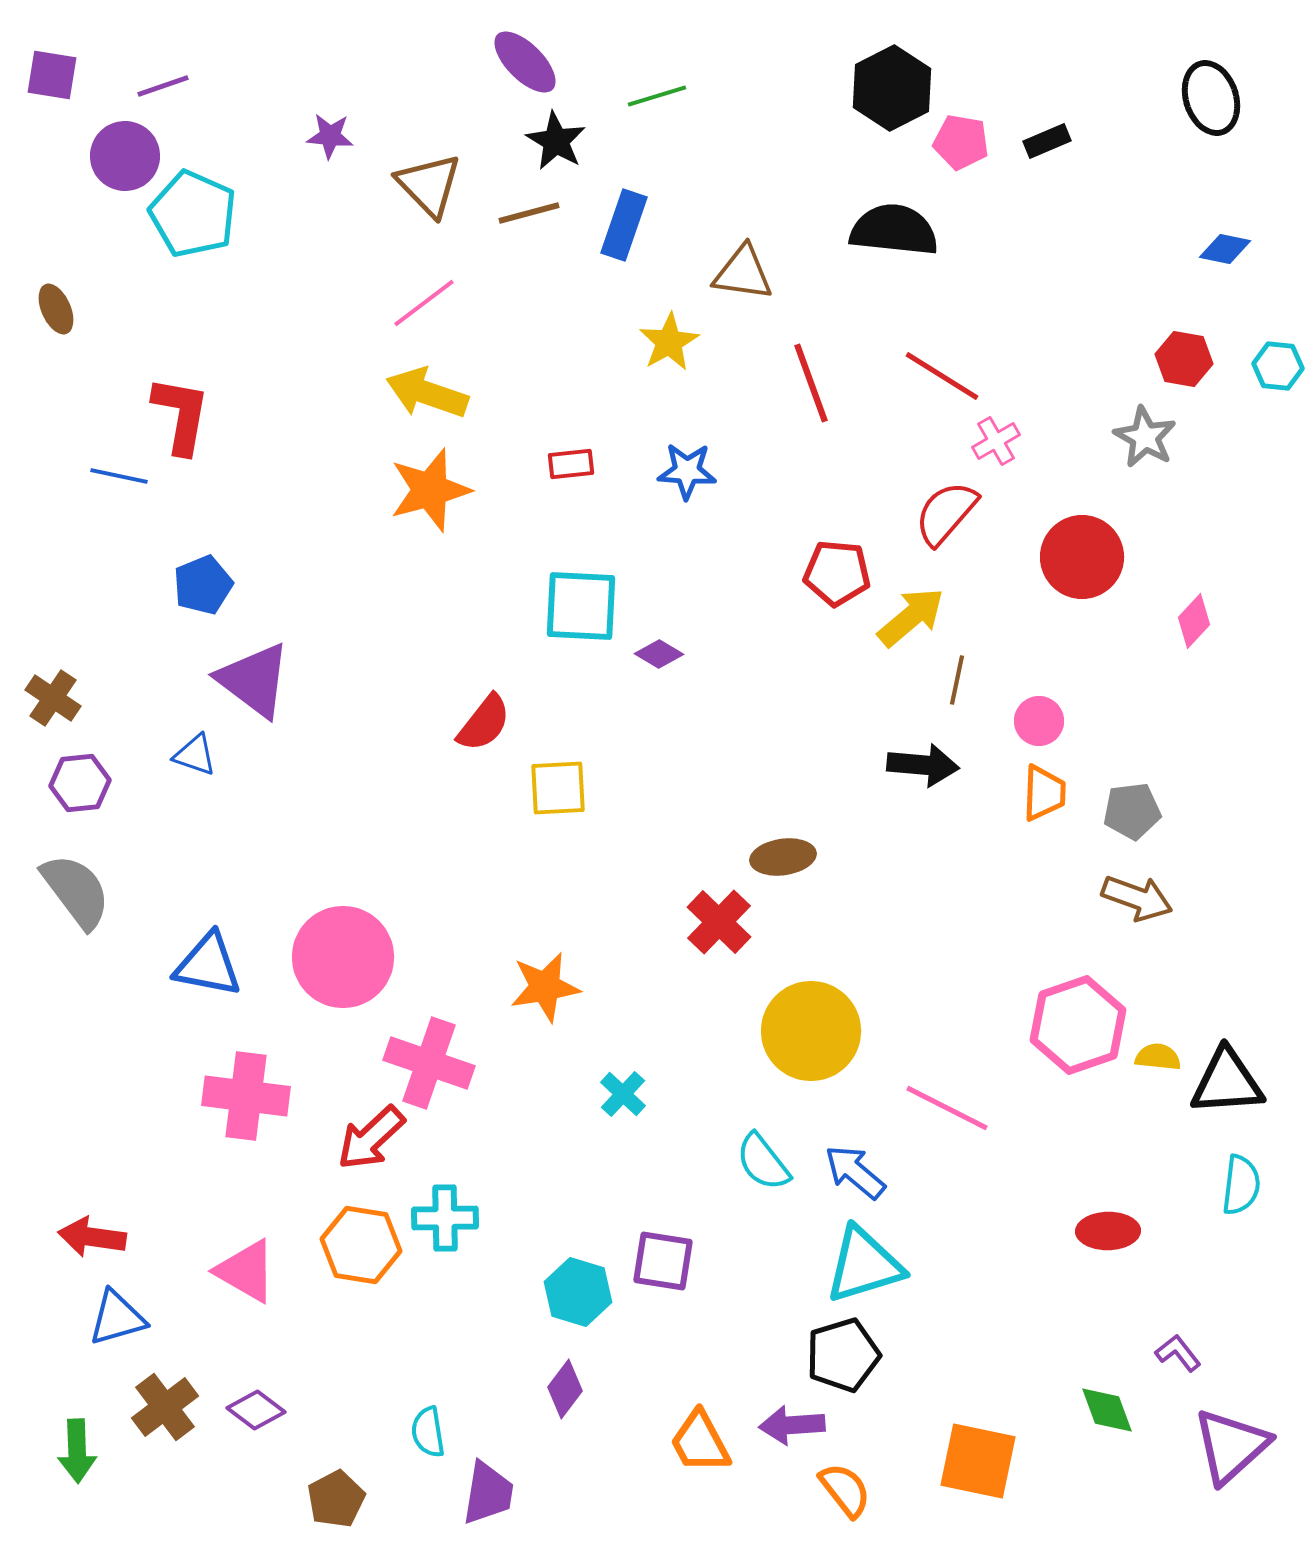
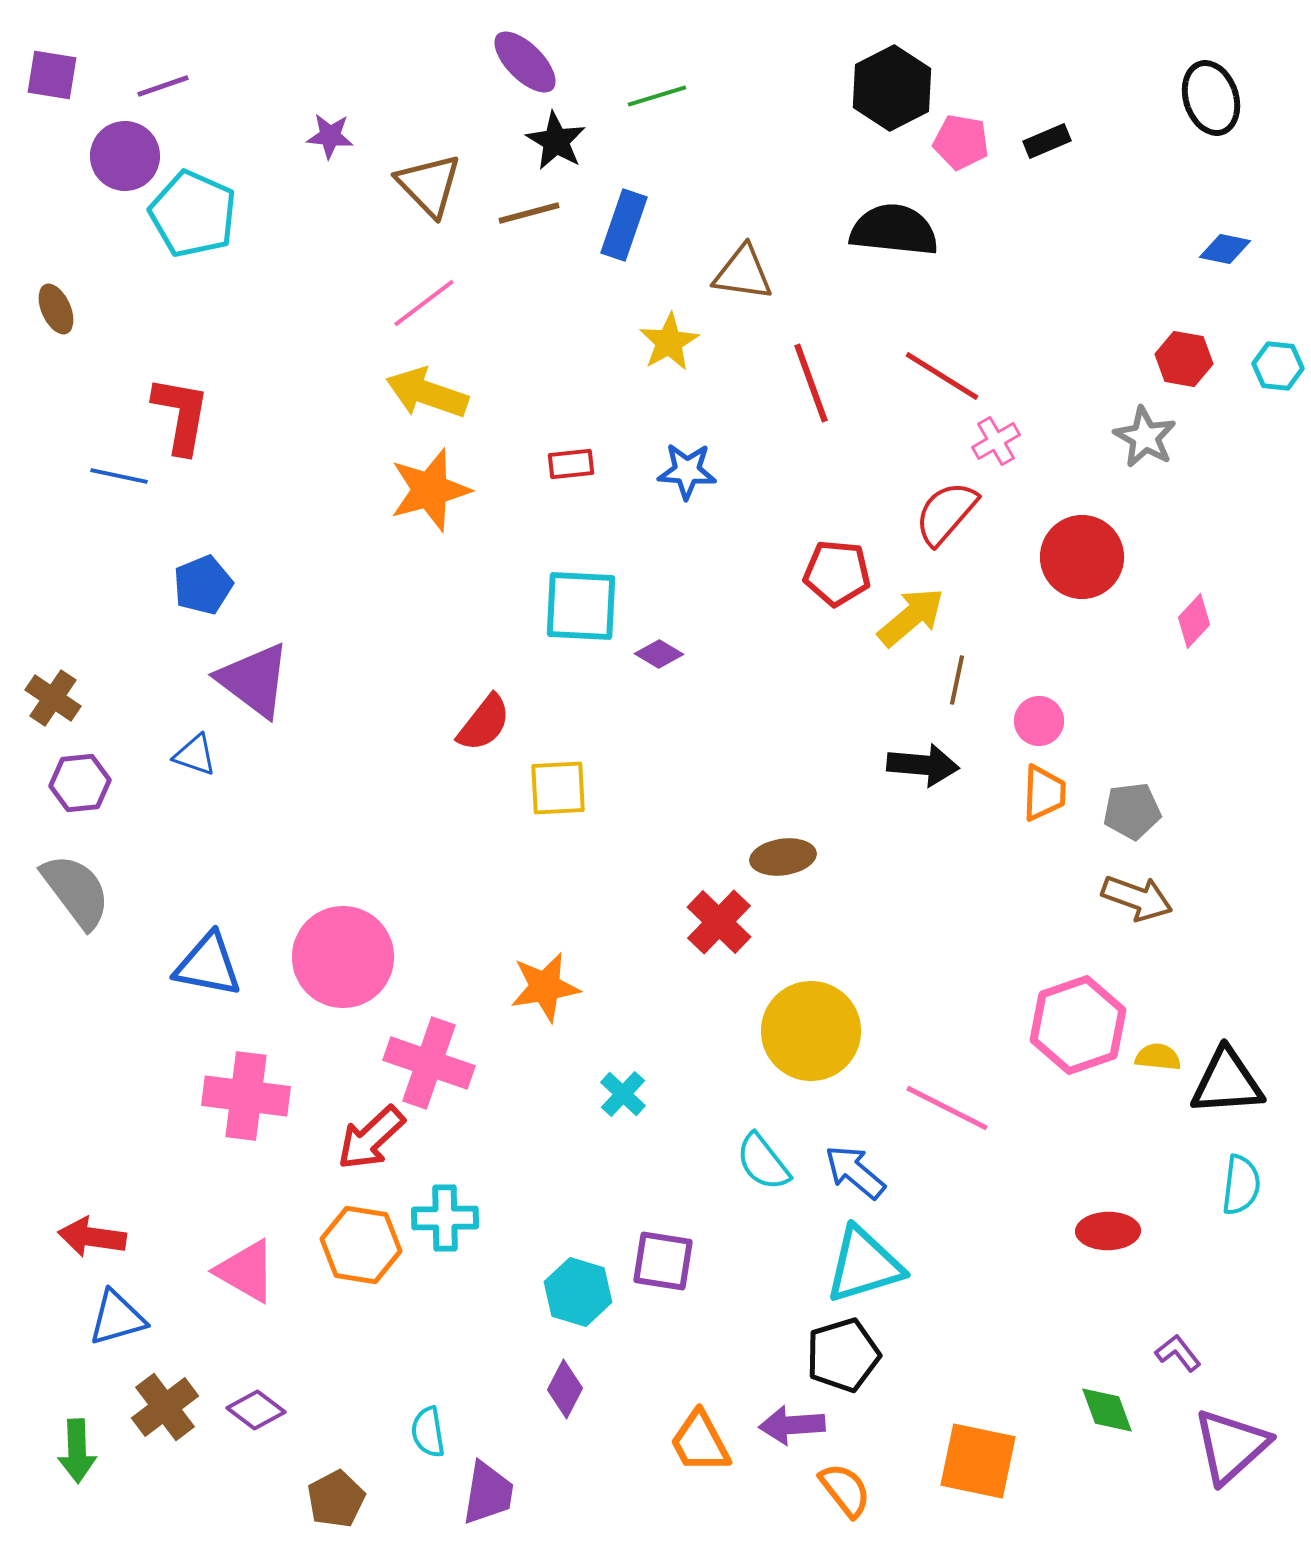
purple diamond at (565, 1389): rotated 10 degrees counterclockwise
